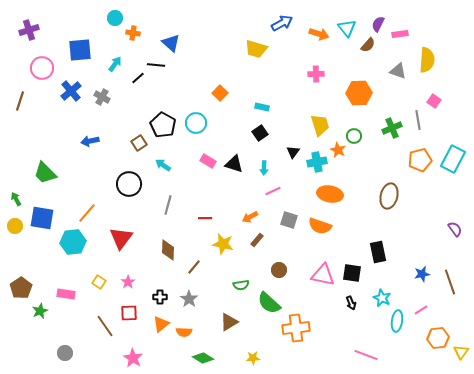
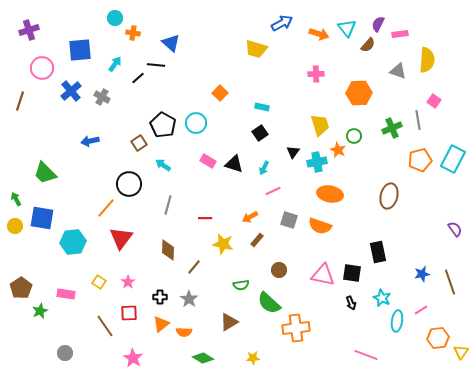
cyan arrow at (264, 168): rotated 24 degrees clockwise
orange line at (87, 213): moved 19 px right, 5 px up
